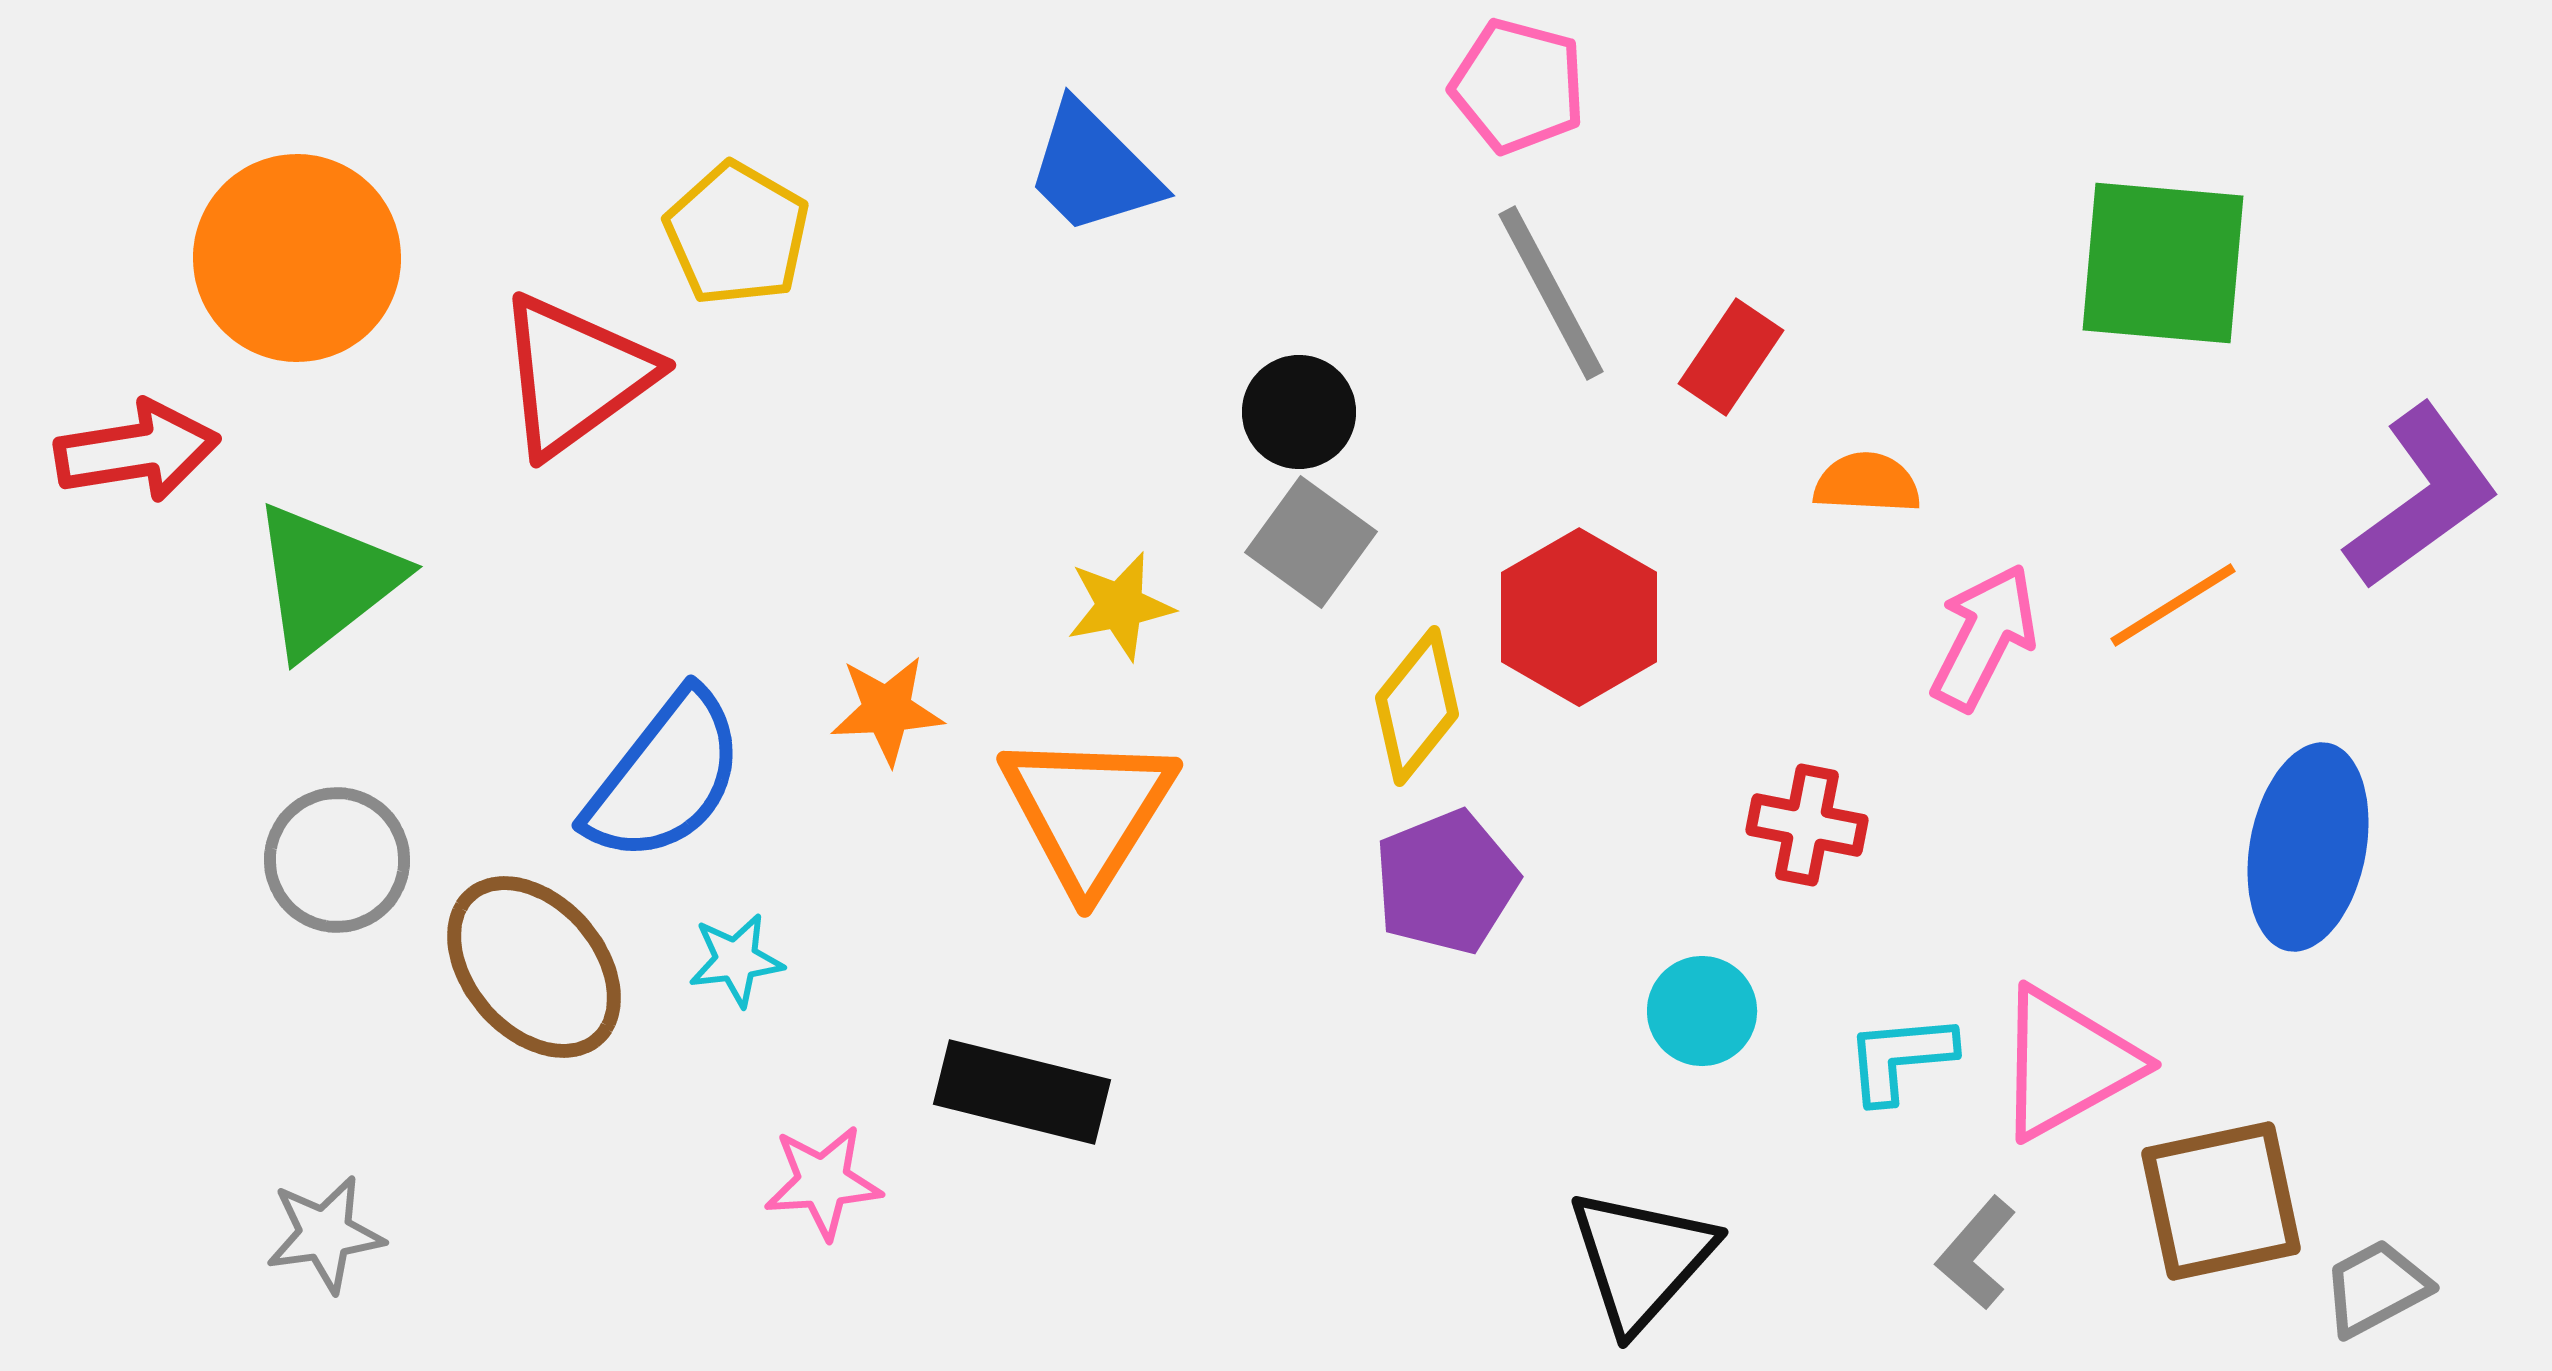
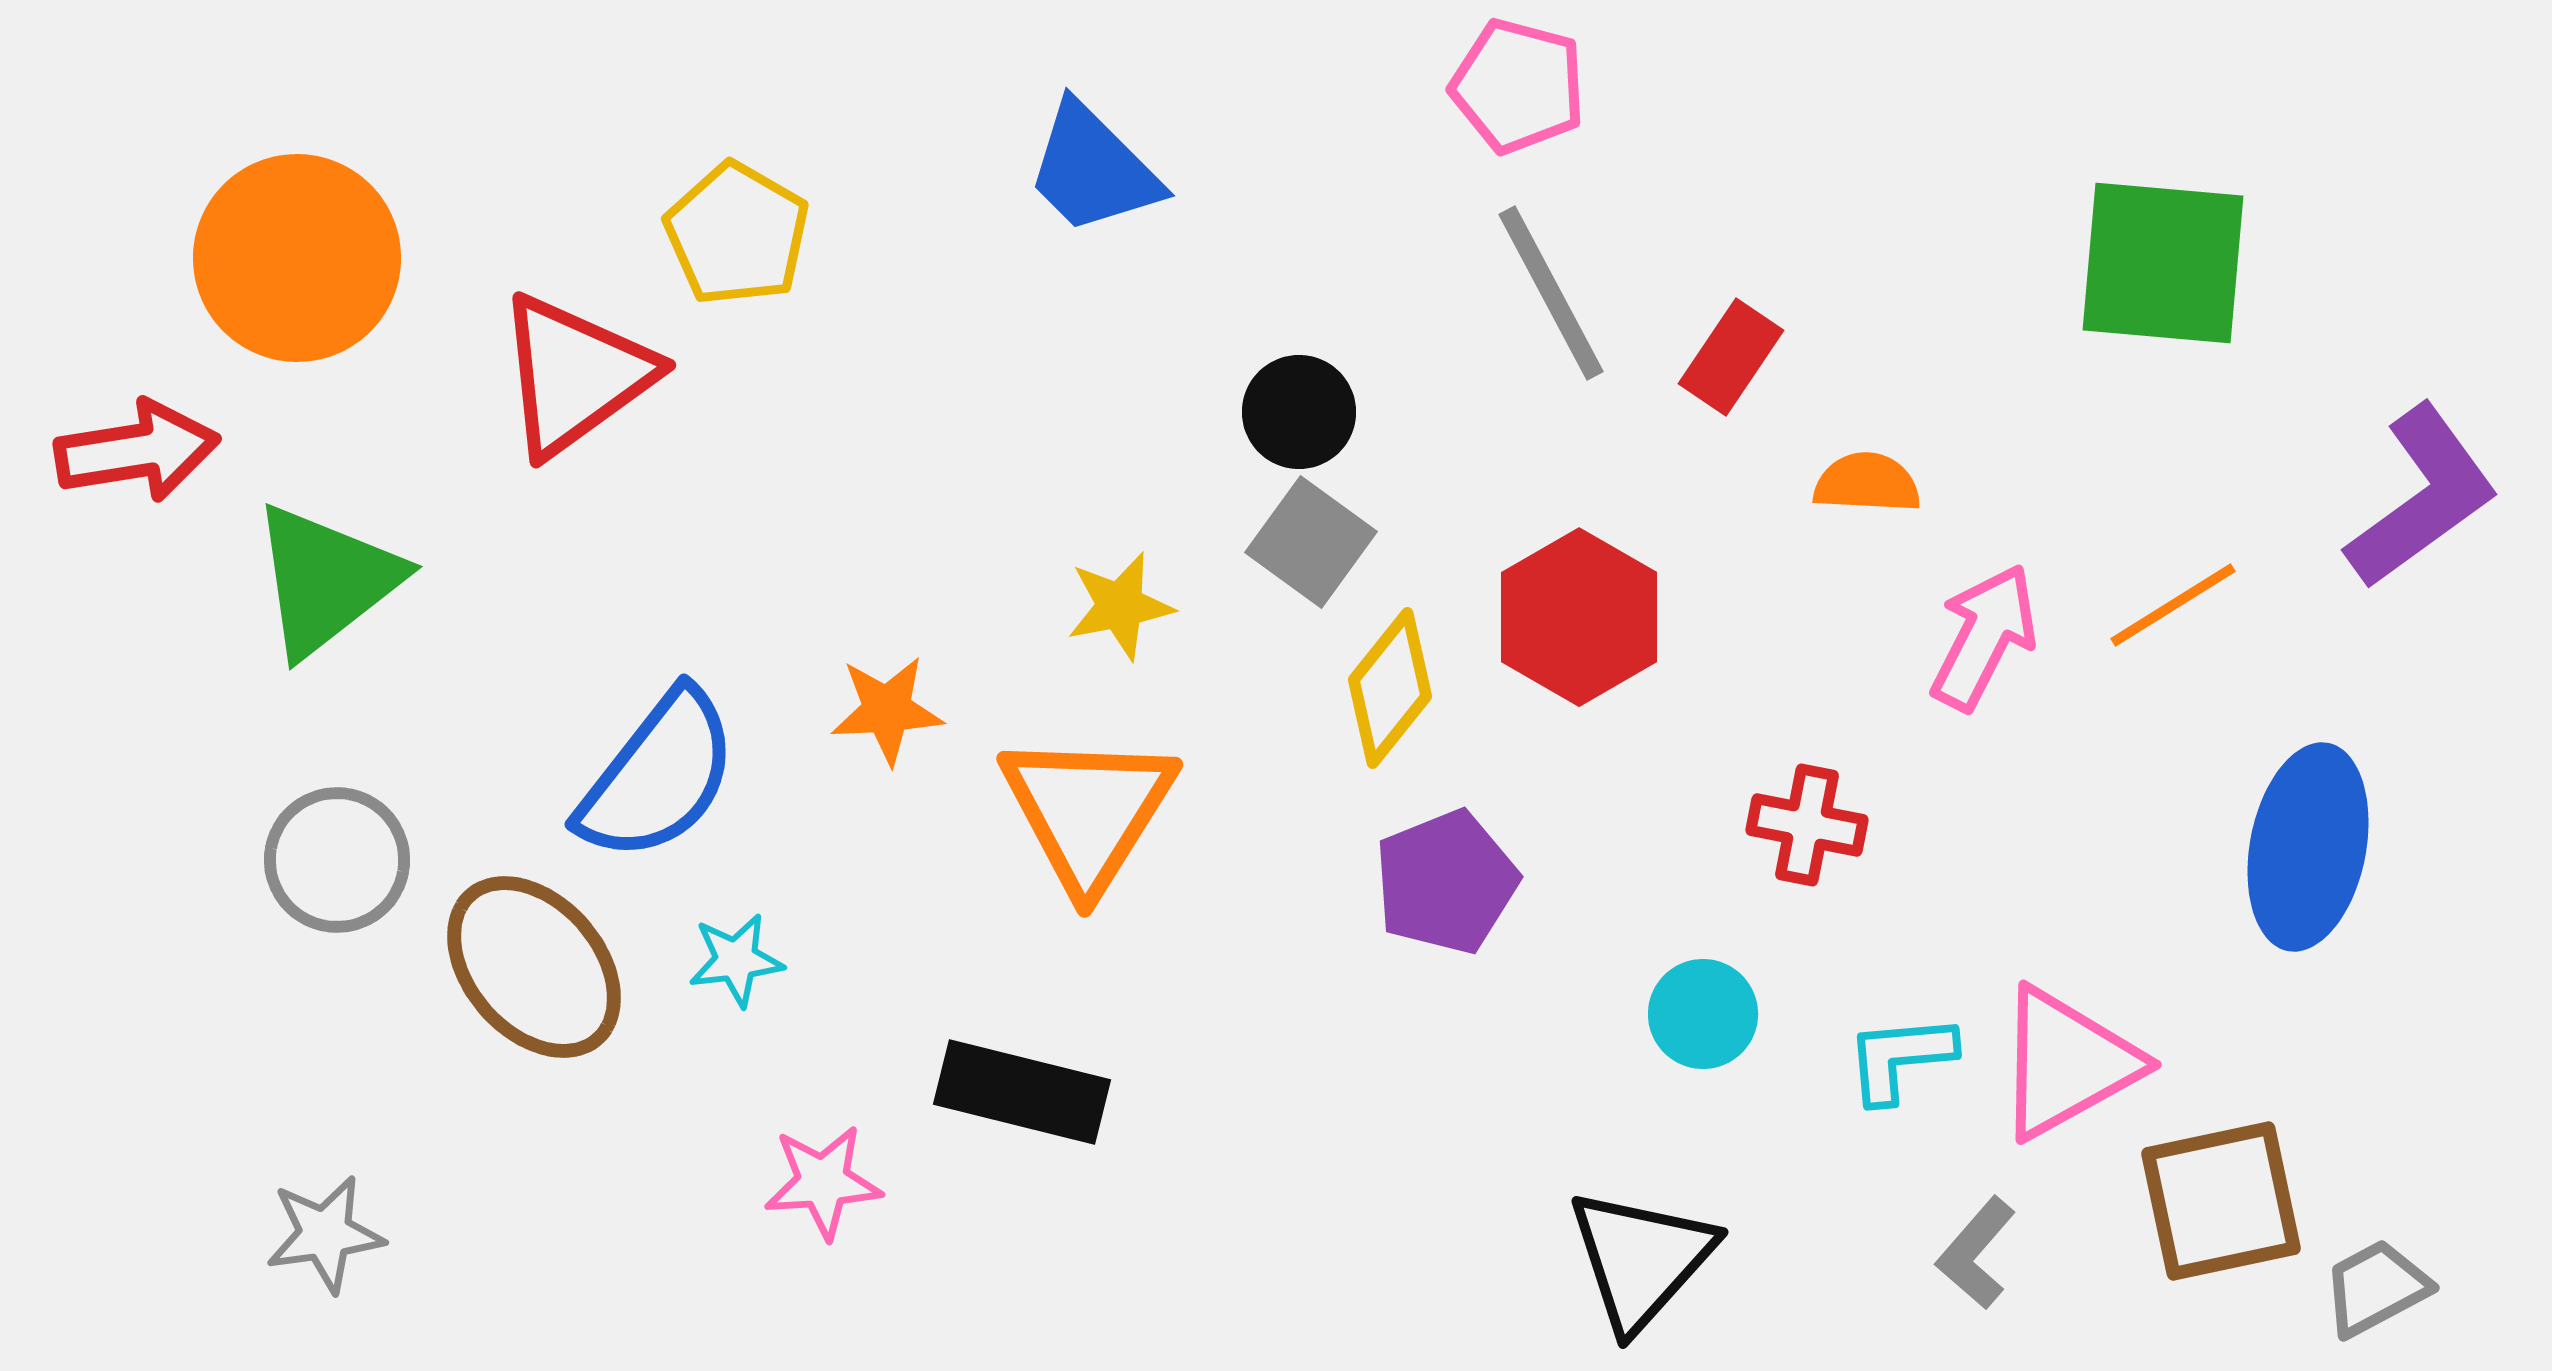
yellow diamond: moved 27 px left, 18 px up
blue semicircle: moved 7 px left, 1 px up
cyan circle: moved 1 px right, 3 px down
